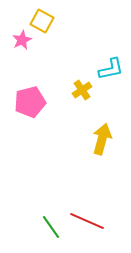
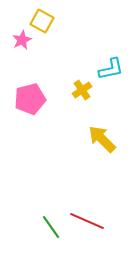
pink pentagon: moved 3 px up
yellow arrow: rotated 60 degrees counterclockwise
